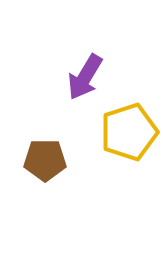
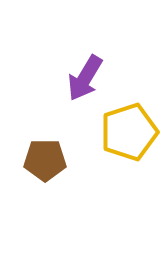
purple arrow: moved 1 px down
